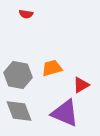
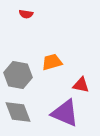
orange trapezoid: moved 6 px up
red triangle: rotated 42 degrees clockwise
gray diamond: moved 1 px left, 1 px down
